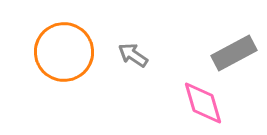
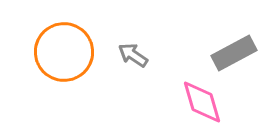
pink diamond: moved 1 px left, 1 px up
